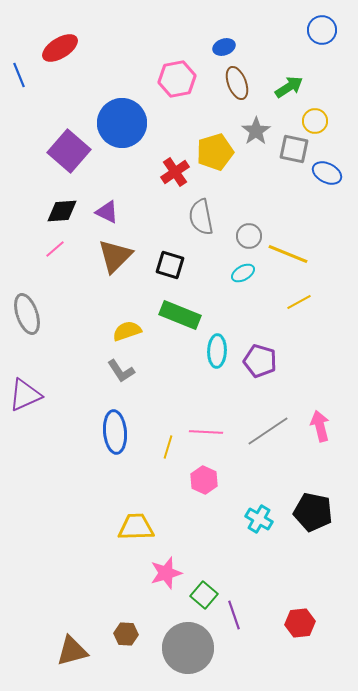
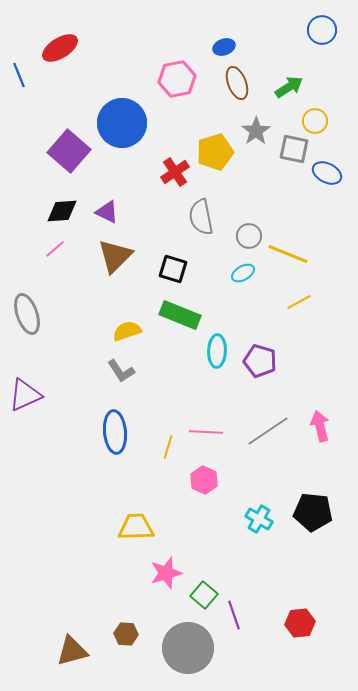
black square at (170, 265): moved 3 px right, 4 px down
black pentagon at (313, 512): rotated 6 degrees counterclockwise
